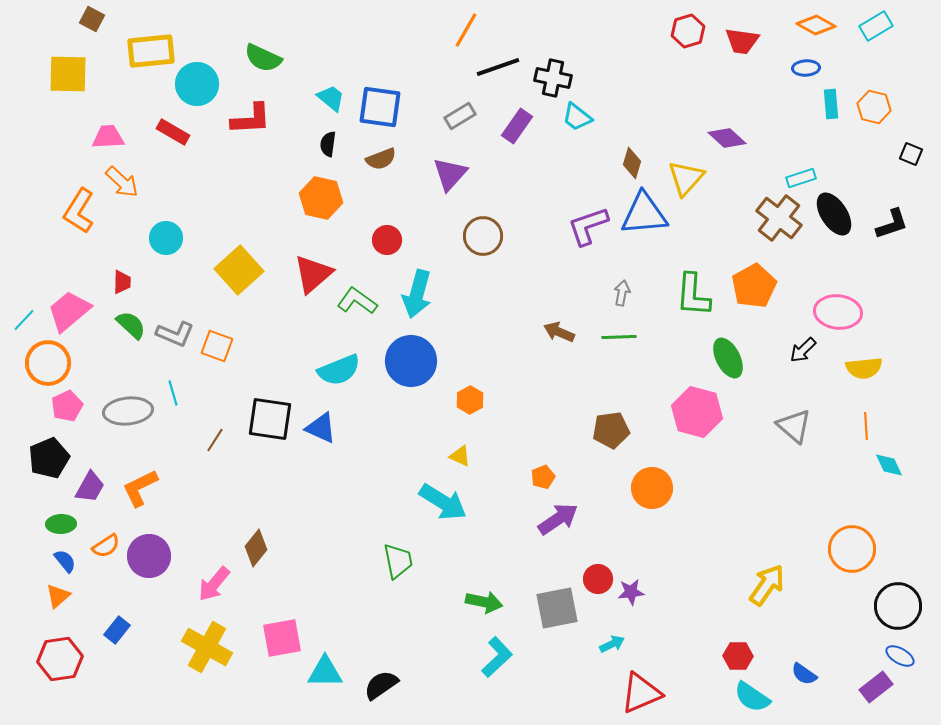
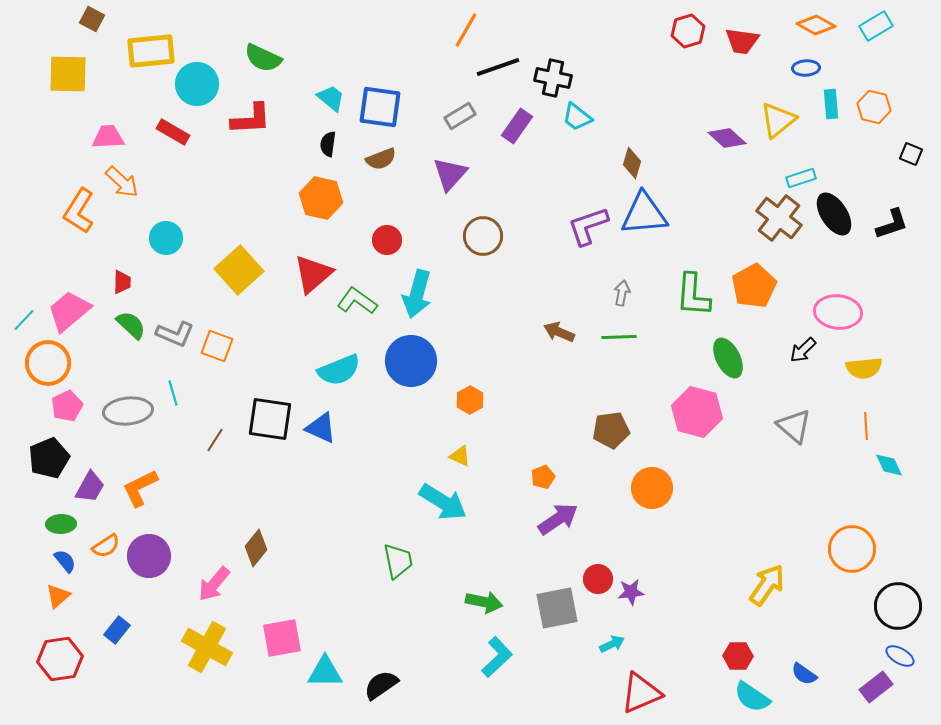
yellow triangle at (686, 178): moved 92 px right, 58 px up; rotated 9 degrees clockwise
